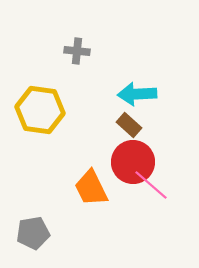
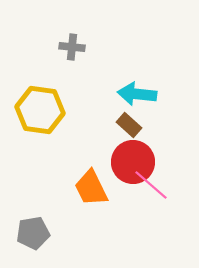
gray cross: moved 5 px left, 4 px up
cyan arrow: rotated 9 degrees clockwise
